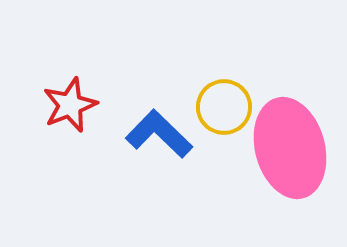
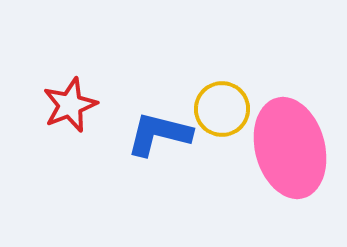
yellow circle: moved 2 px left, 2 px down
blue L-shape: rotated 30 degrees counterclockwise
